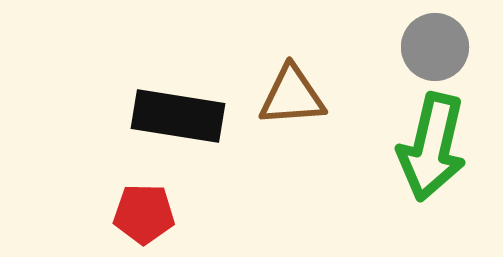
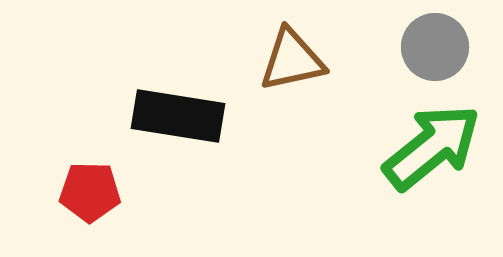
brown triangle: moved 36 px up; rotated 8 degrees counterclockwise
green arrow: rotated 142 degrees counterclockwise
red pentagon: moved 54 px left, 22 px up
